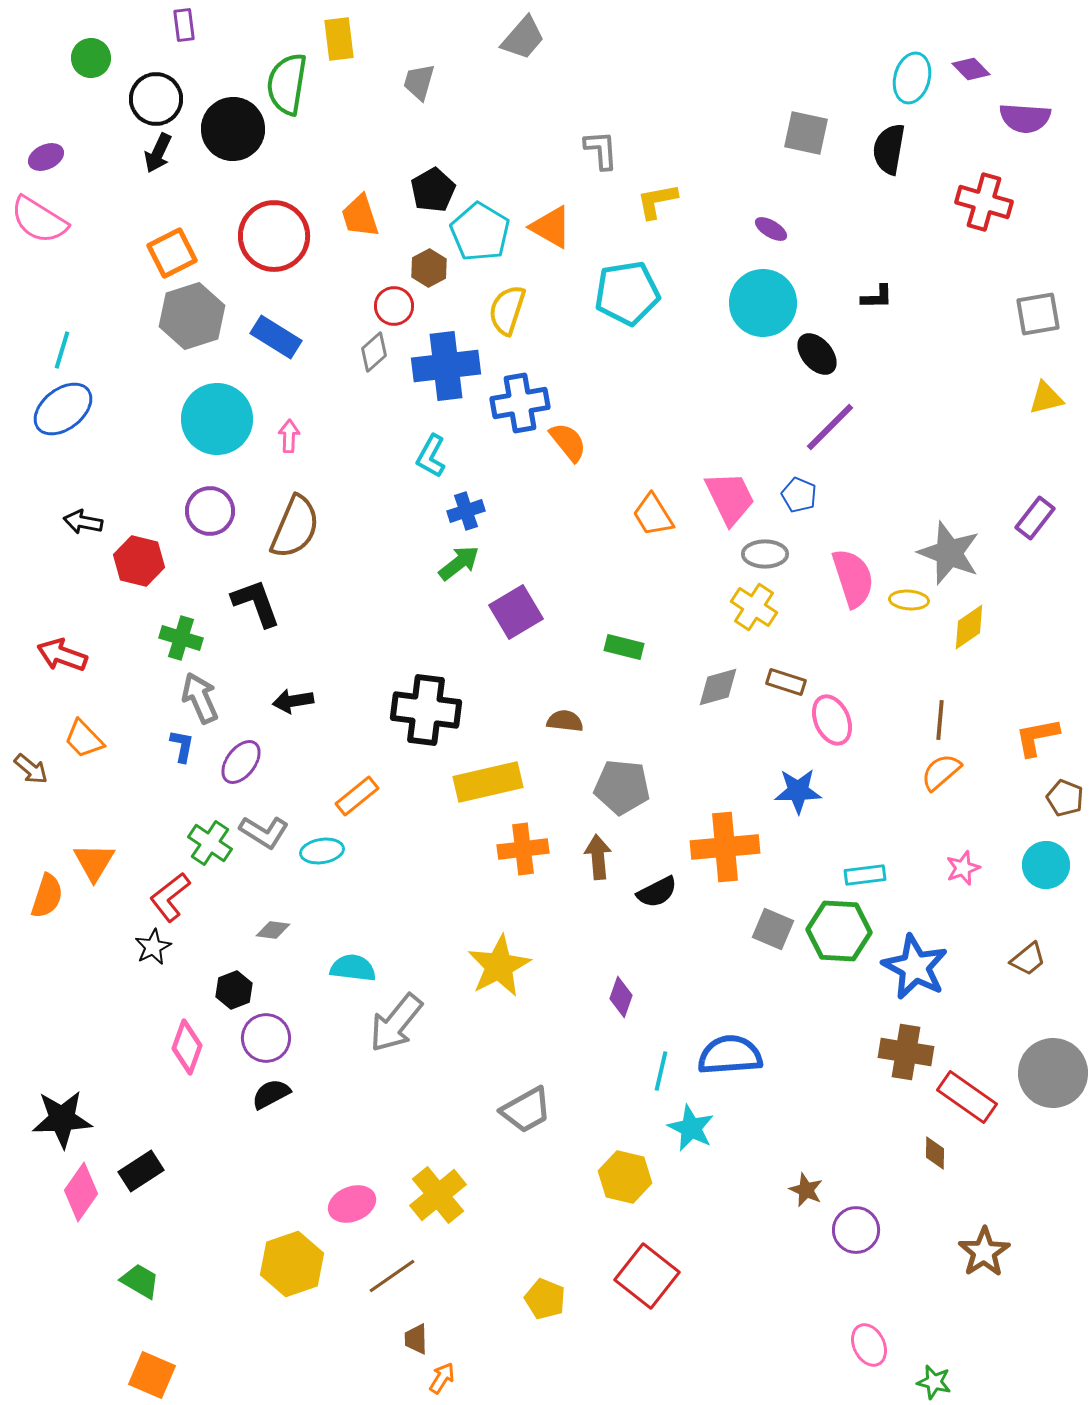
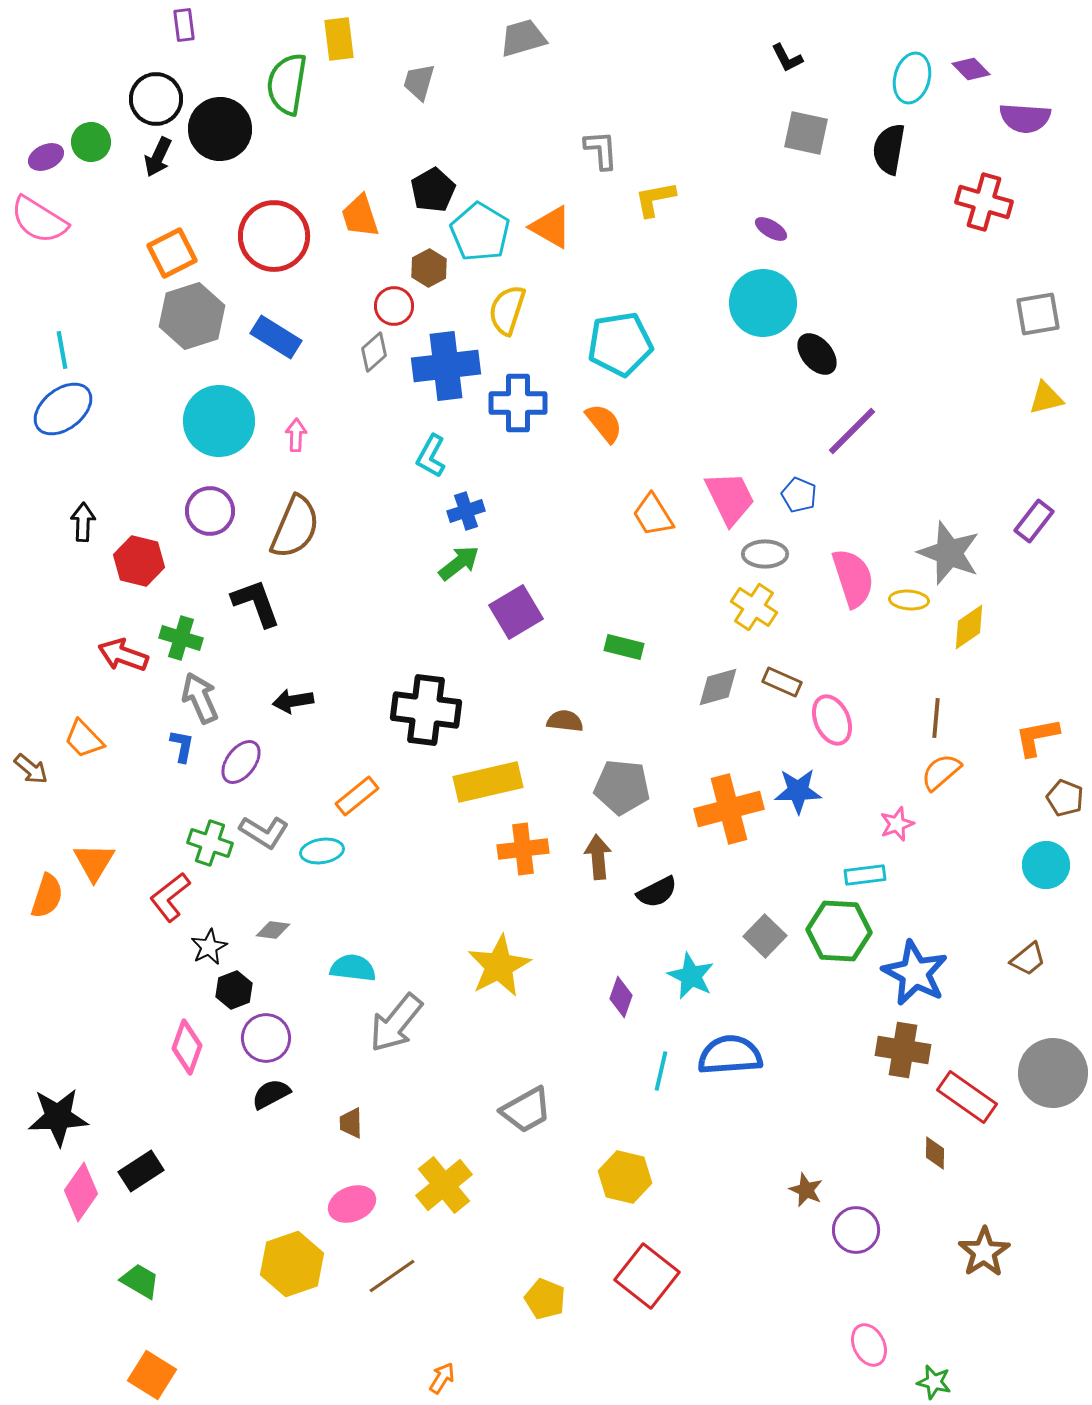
gray trapezoid at (523, 38): rotated 147 degrees counterclockwise
green circle at (91, 58): moved 84 px down
black circle at (233, 129): moved 13 px left
black arrow at (158, 153): moved 4 px down
yellow L-shape at (657, 201): moved 2 px left, 2 px up
cyan pentagon at (627, 293): moved 7 px left, 51 px down
black L-shape at (877, 297): moved 90 px left, 239 px up; rotated 64 degrees clockwise
cyan line at (62, 350): rotated 27 degrees counterclockwise
blue cross at (520, 403): moved 2 px left; rotated 10 degrees clockwise
cyan circle at (217, 419): moved 2 px right, 2 px down
purple line at (830, 427): moved 22 px right, 4 px down
pink arrow at (289, 436): moved 7 px right, 1 px up
orange semicircle at (568, 442): moved 36 px right, 19 px up
purple rectangle at (1035, 518): moved 1 px left, 3 px down
black arrow at (83, 522): rotated 81 degrees clockwise
red arrow at (62, 655): moved 61 px right
brown rectangle at (786, 682): moved 4 px left; rotated 6 degrees clockwise
brown line at (940, 720): moved 4 px left, 2 px up
green cross at (210, 843): rotated 15 degrees counterclockwise
orange cross at (725, 847): moved 4 px right, 38 px up; rotated 10 degrees counterclockwise
pink star at (963, 868): moved 66 px left, 44 px up
gray square at (773, 929): moved 8 px left, 7 px down; rotated 21 degrees clockwise
black star at (153, 947): moved 56 px right
blue star at (915, 967): moved 6 px down
brown cross at (906, 1052): moved 3 px left, 2 px up
black star at (62, 1119): moved 4 px left, 2 px up
cyan star at (691, 1128): moved 152 px up
yellow cross at (438, 1195): moved 6 px right, 10 px up
brown trapezoid at (416, 1339): moved 65 px left, 216 px up
orange square at (152, 1375): rotated 9 degrees clockwise
